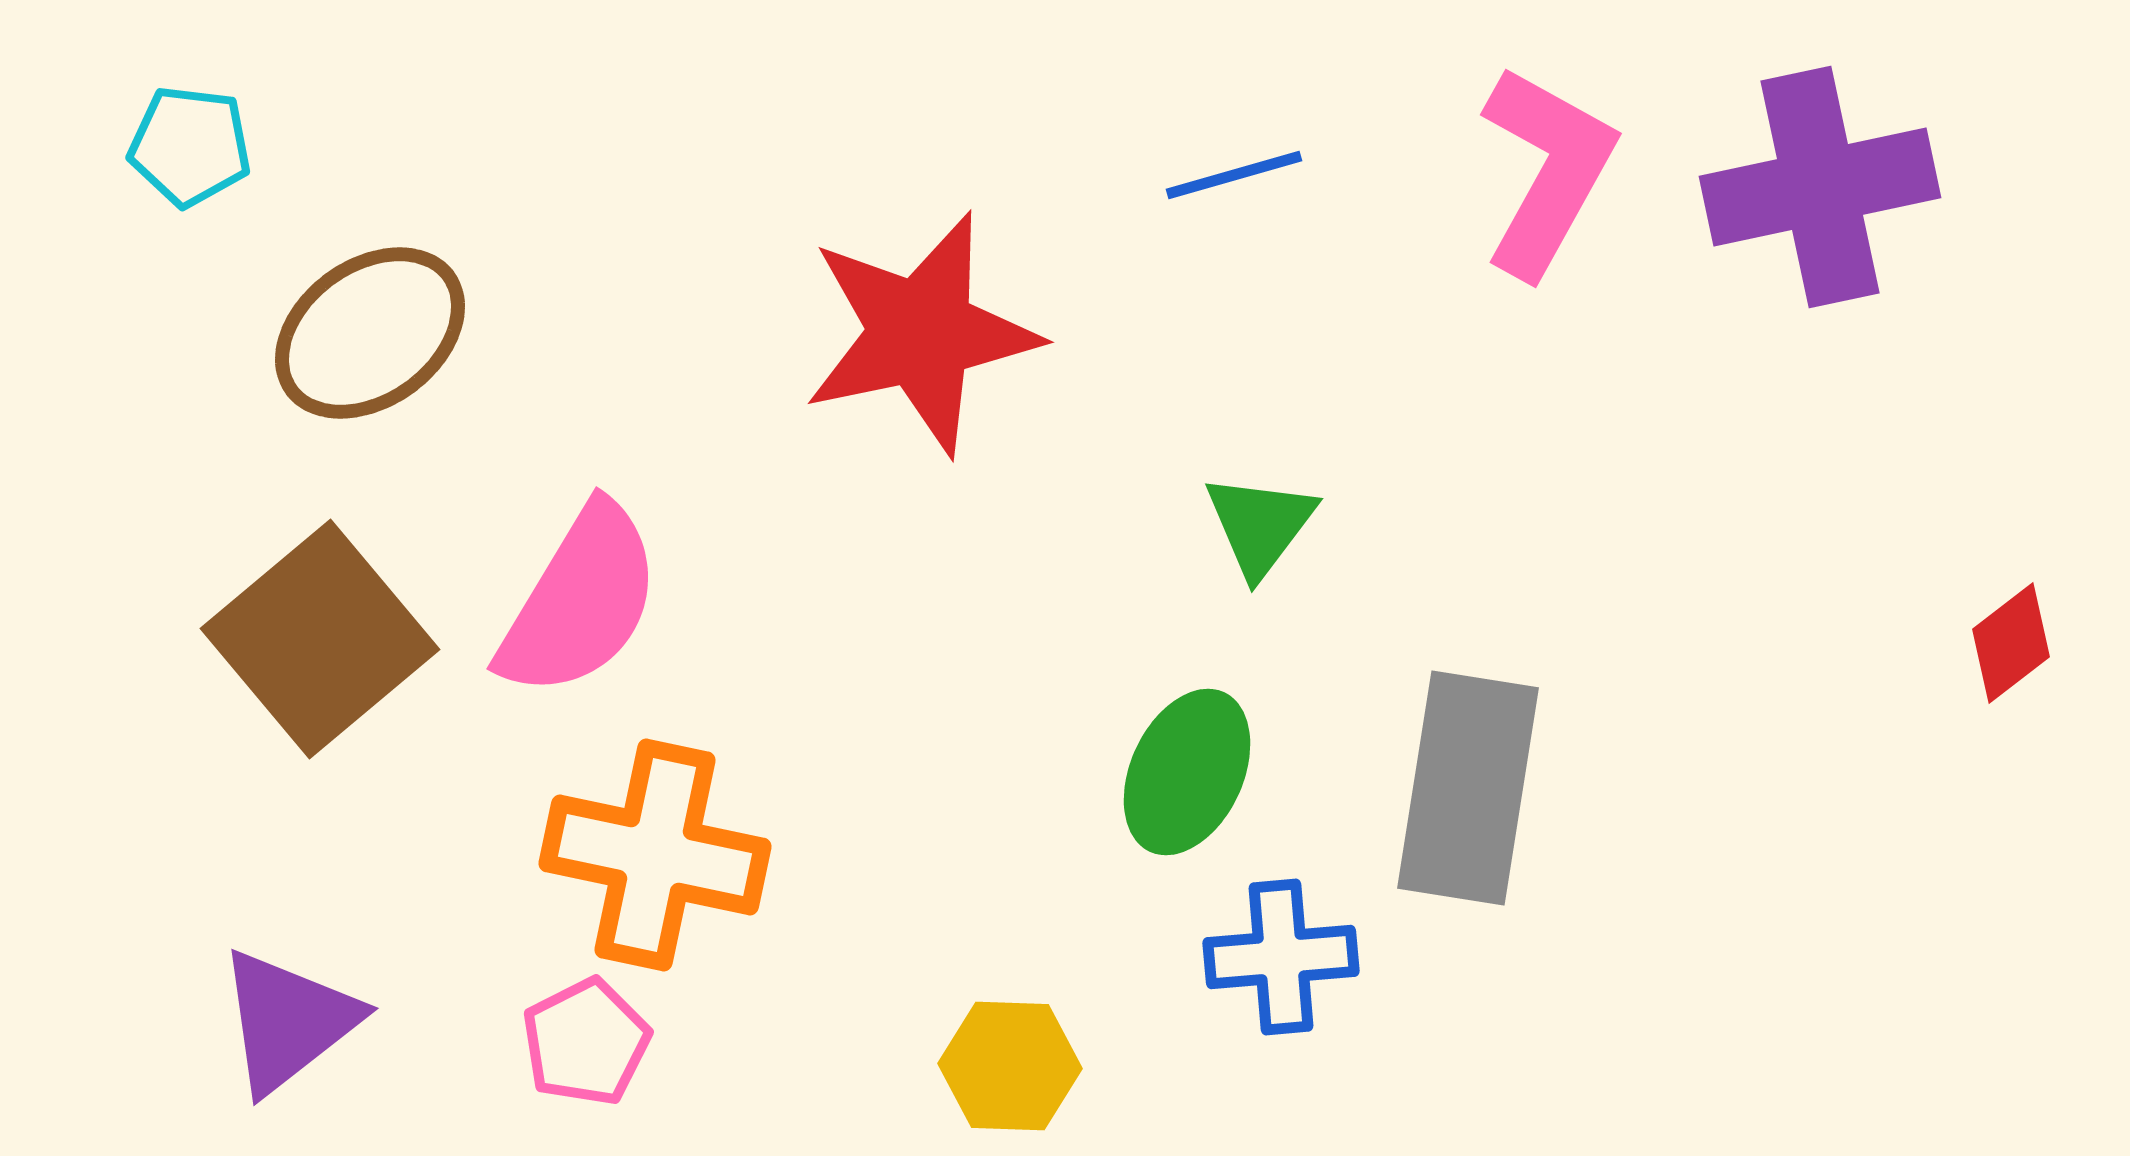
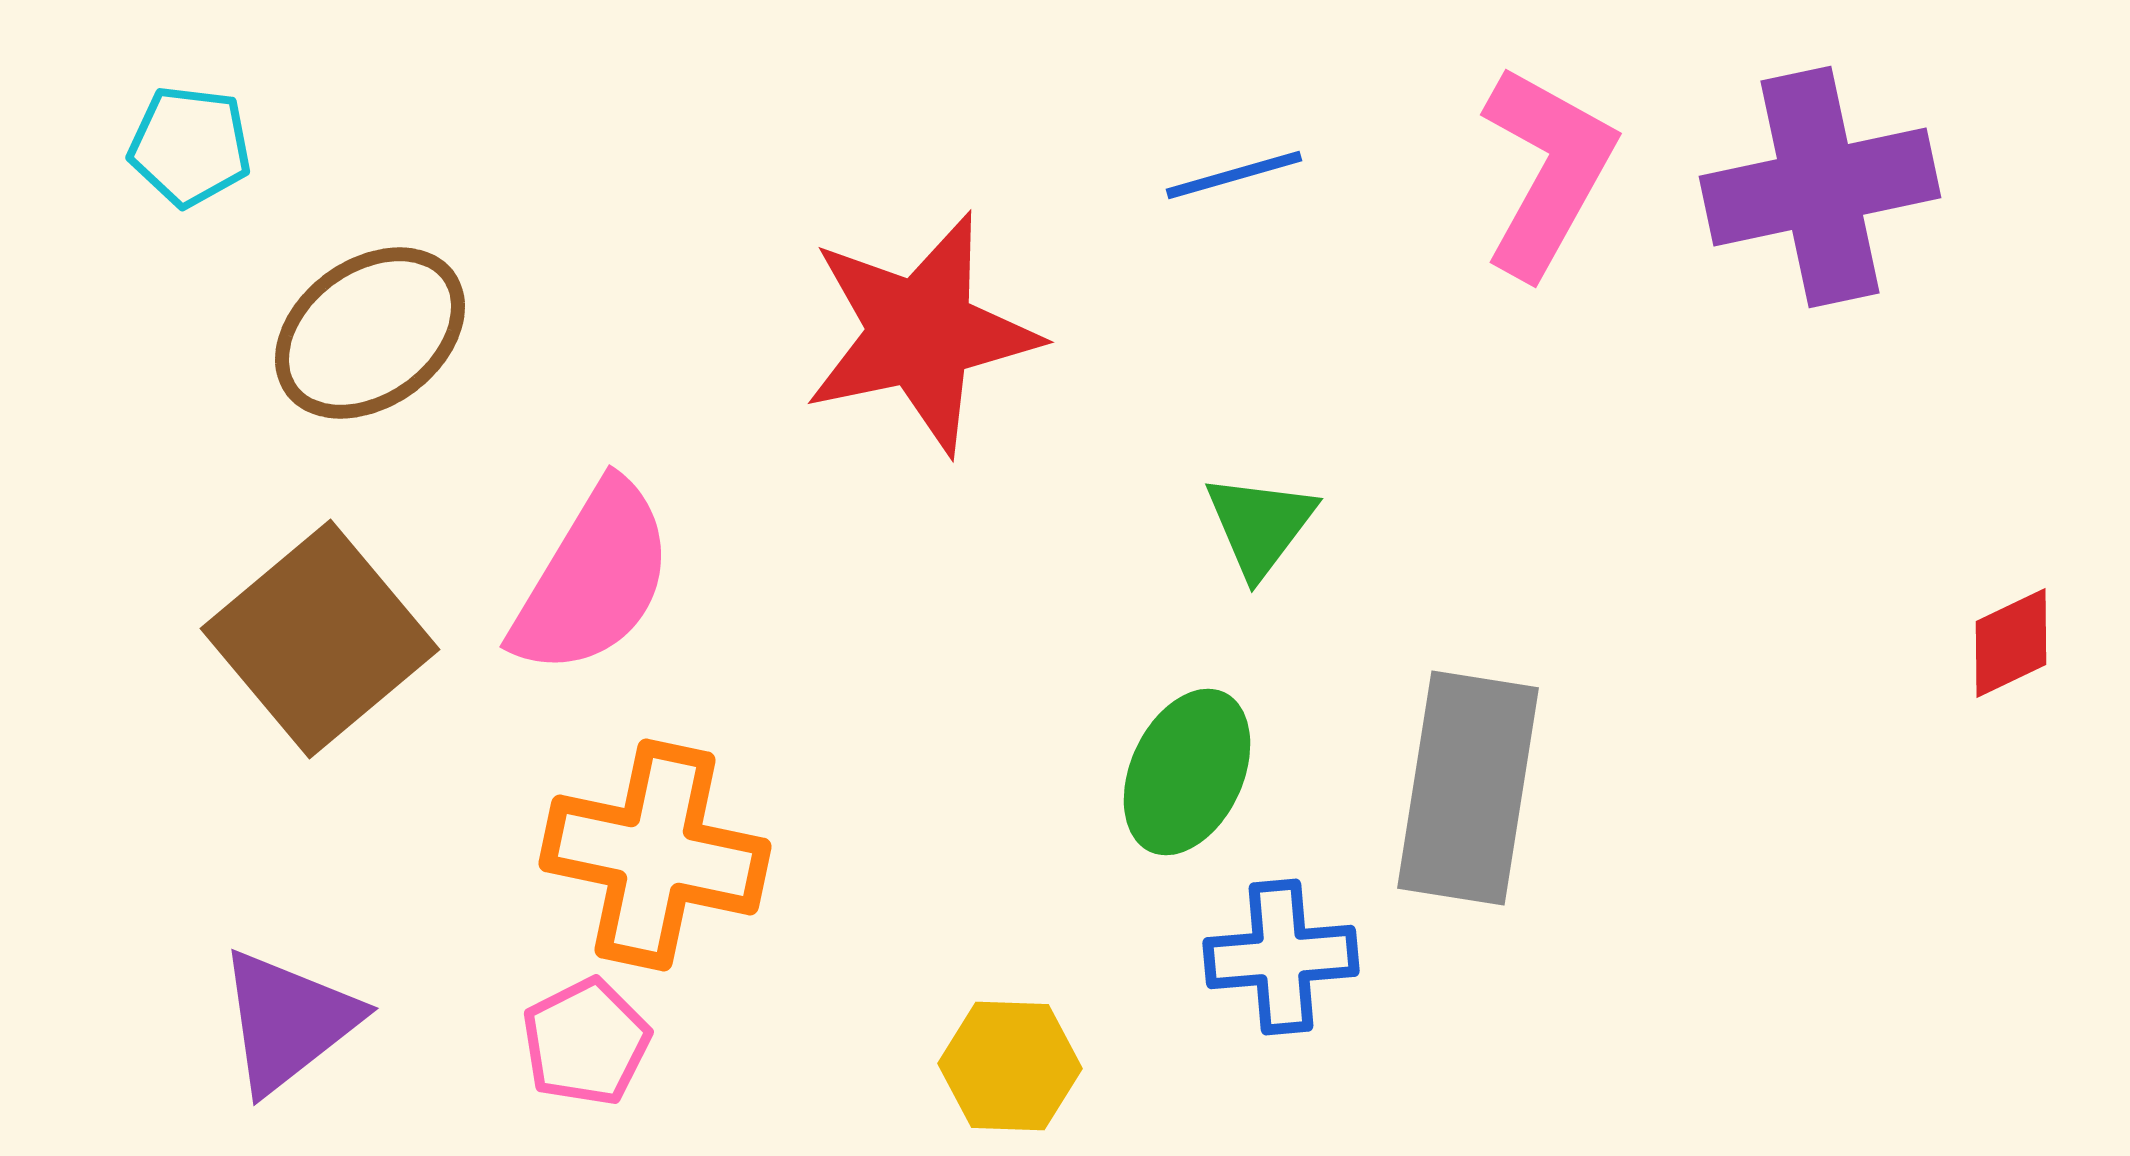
pink semicircle: moved 13 px right, 22 px up
red diamond: rotated 12 degrees clockwise
